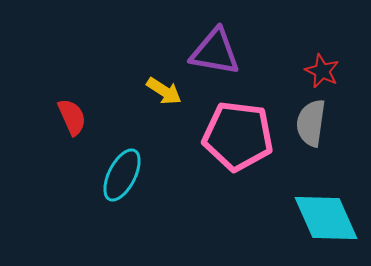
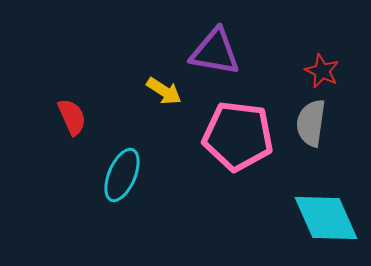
cyan ellipse: rotated 4 degrees counterclockwise
